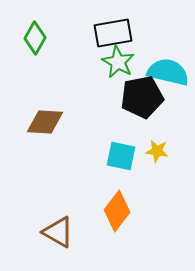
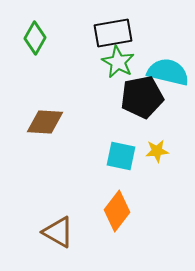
yellow star: rotated 15 degrees counterclockwise
